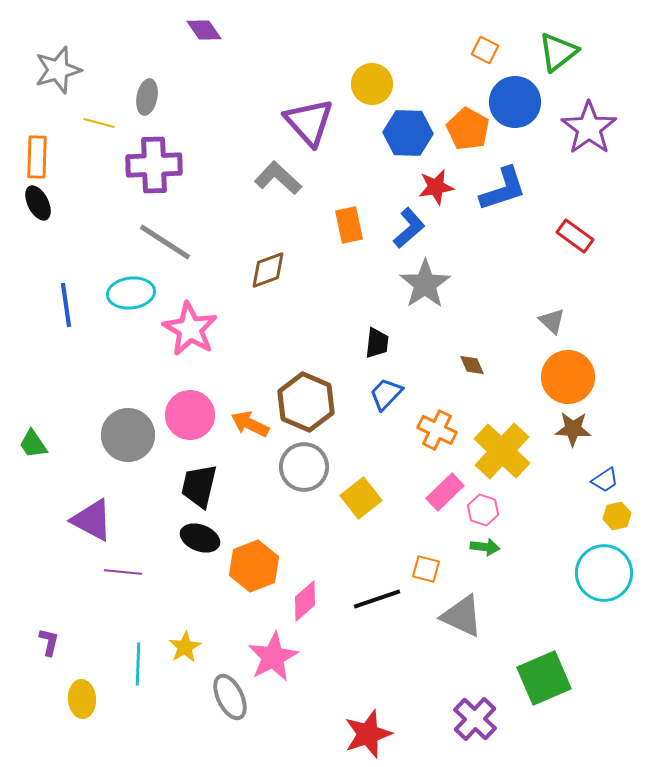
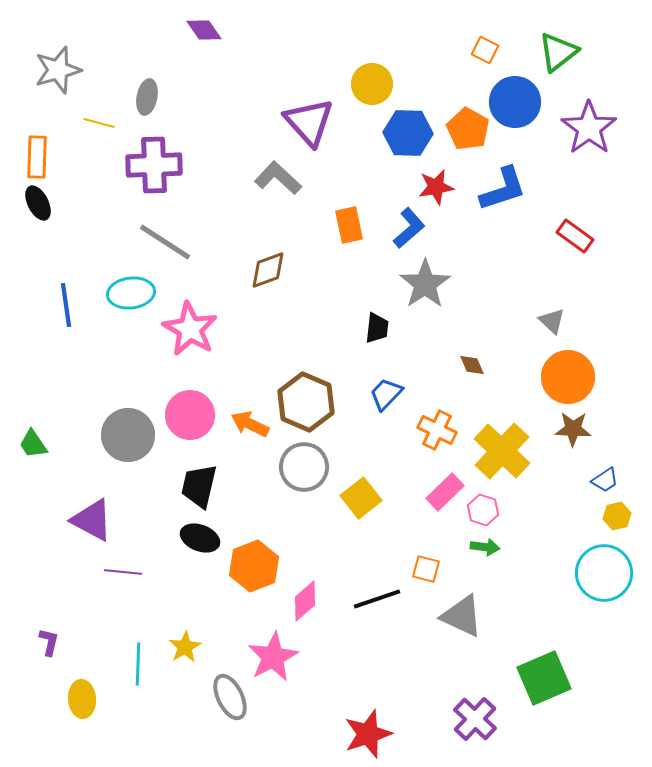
black trapezoid at (377, 343): moved 15 px up
